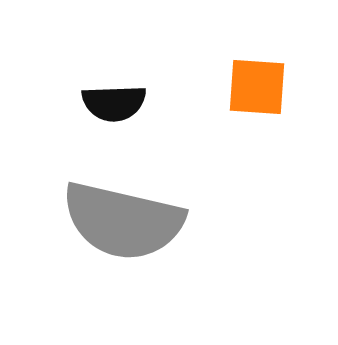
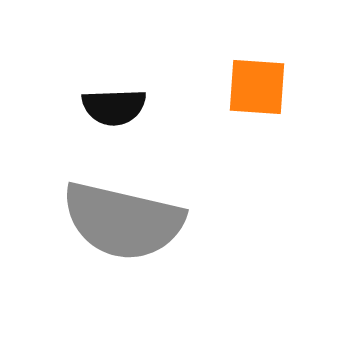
black semicircle: moved 4 px down
